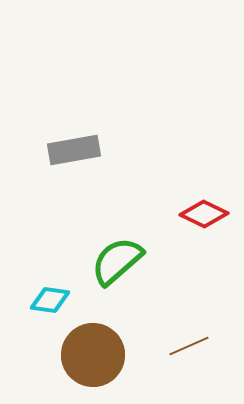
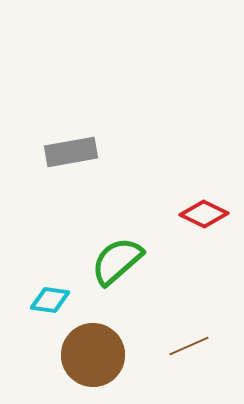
gray rectangle: moved 3 px left, 2 px down
